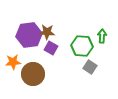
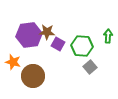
green arrow: moved 6 px right
purple square: moved 7 px right, 4 px up
orange star: rotated 21 degrees clockwise
gray square: rotated 16 degrees clockwise
brown circle: moved 2 px down
